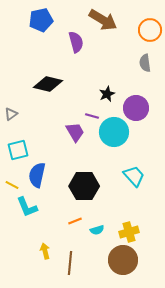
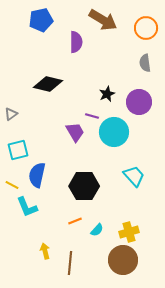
orange circle: moved 4 px left, 2 px up
purple semicircle: rotated 15 degrees clockwise
purple circle: moved 3 px right, 6 px up
cyan semicircle: rotated 32 degrees counterclockwise
